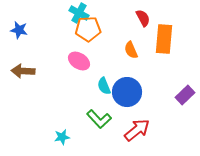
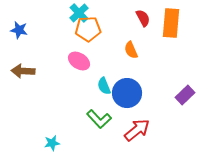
cyan cross: rotated 18 degrees clockwise
orange rectangle: moved 7 px right, 16 px up
blue circle: moved 1 px down
cyan star: moved 10 px left, 6 px down
